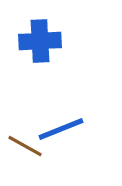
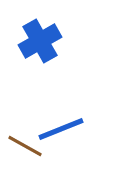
blue cross: rotated 27 degrees counterclockwise
